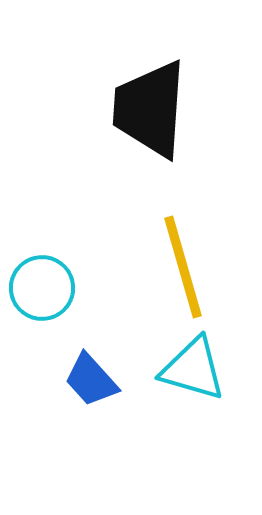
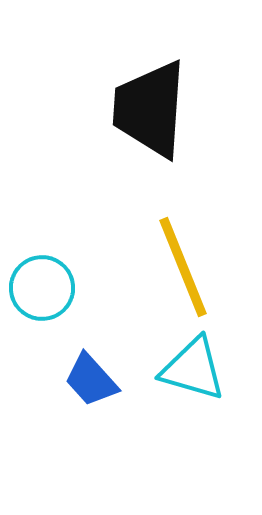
yellow line: rotated 6 degrees counterclockwise
